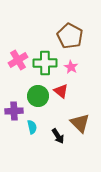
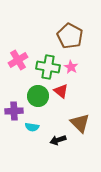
green cross: moved 3 px right, 4 px down; rotated 10 degrees clockwise
cyan semicircle: rotated 112 degrees clockwise
black arrow: moved 4 px down; rotated 105 degrees clockwise
